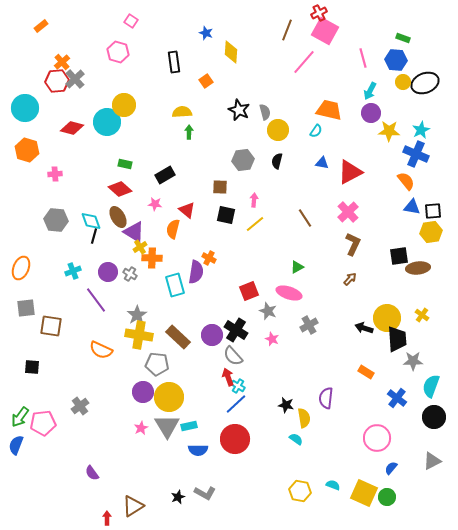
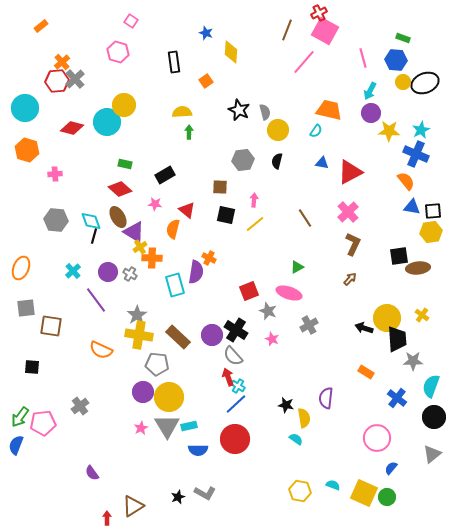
cyan cross at (73, 271): rotated 21 degrees counterclockwise
gray triangle at (432, 461): moved 7 px up; rotated 12 degrees counterclockwise
